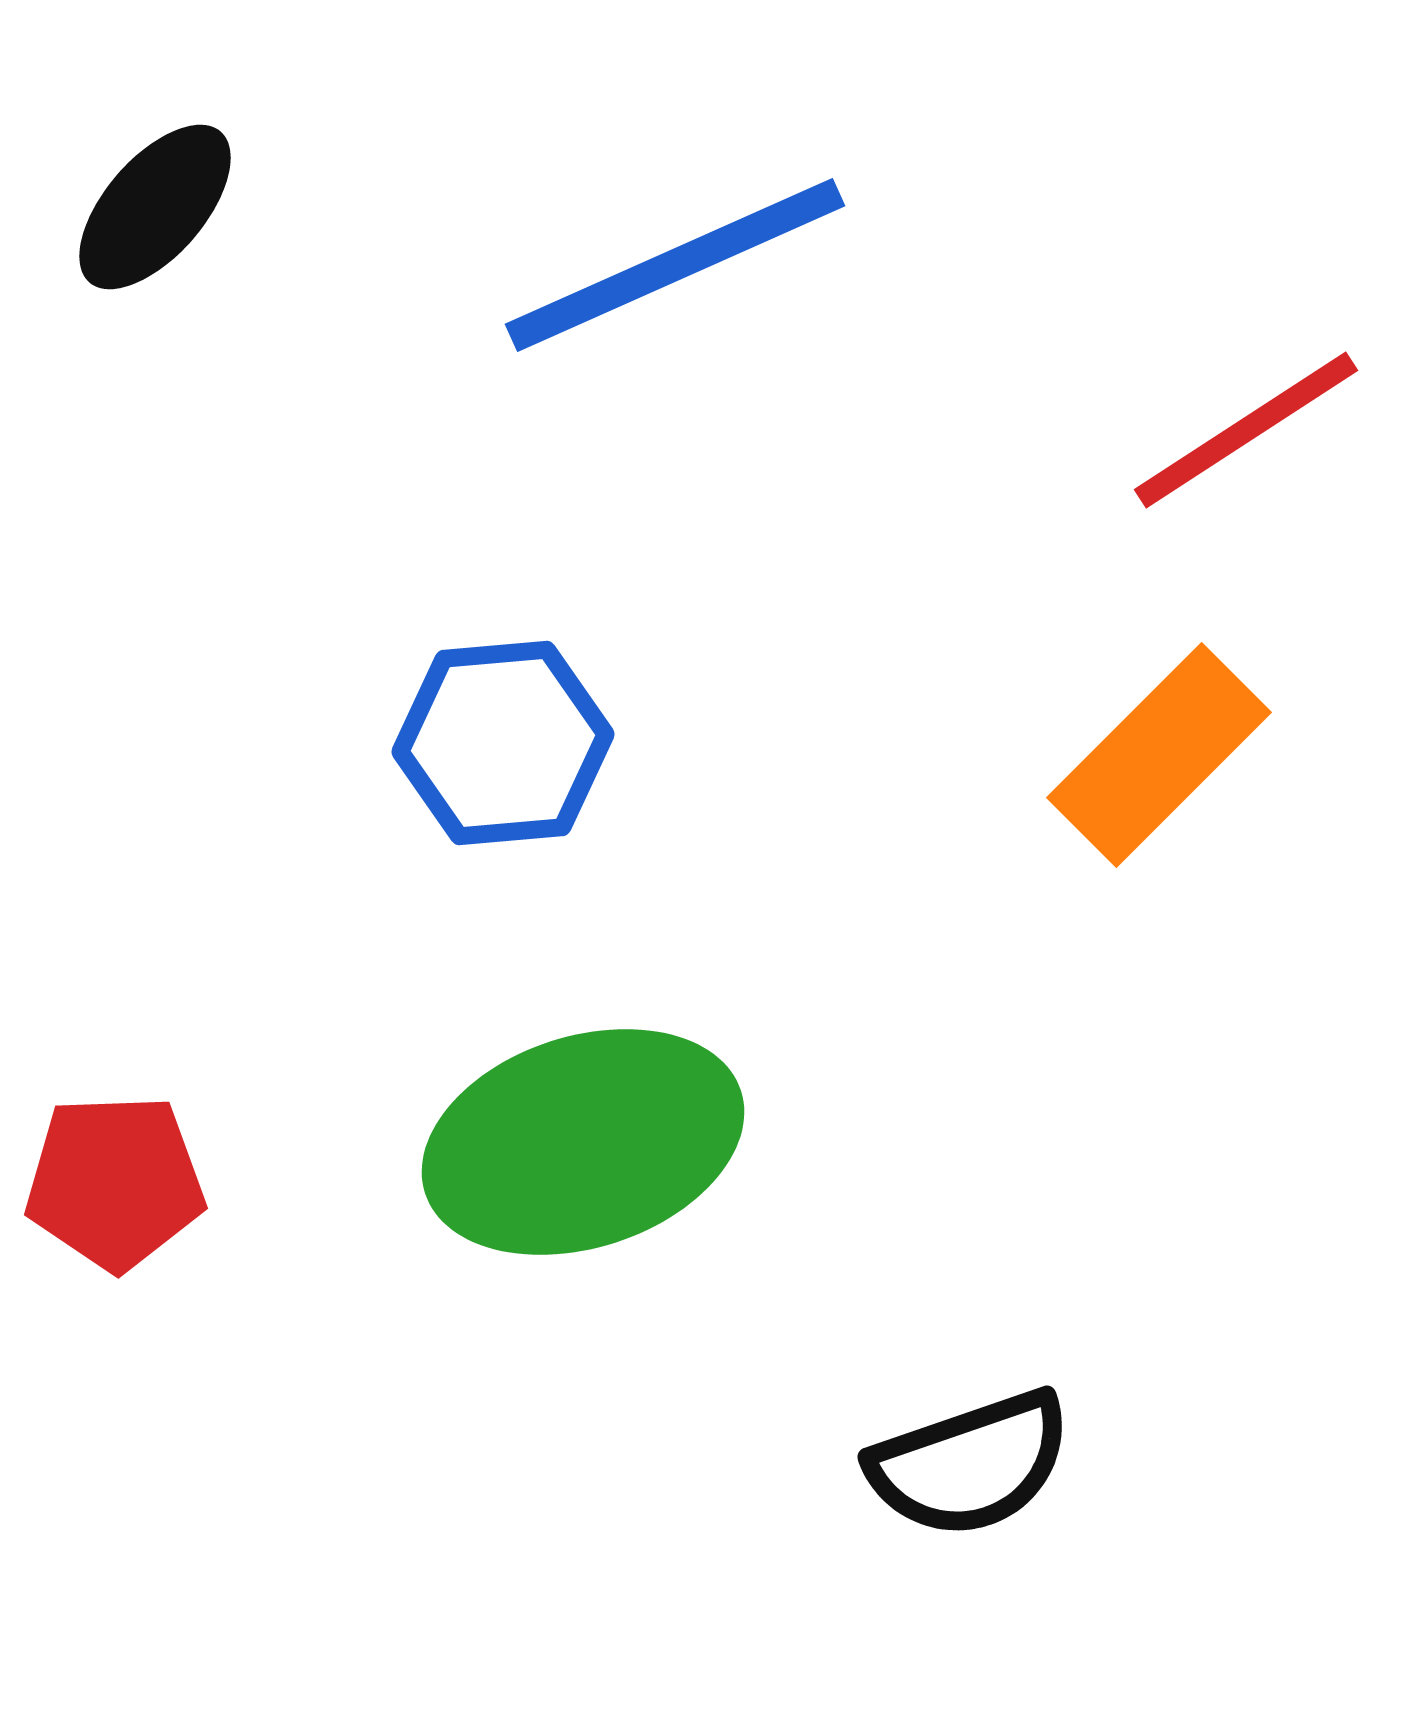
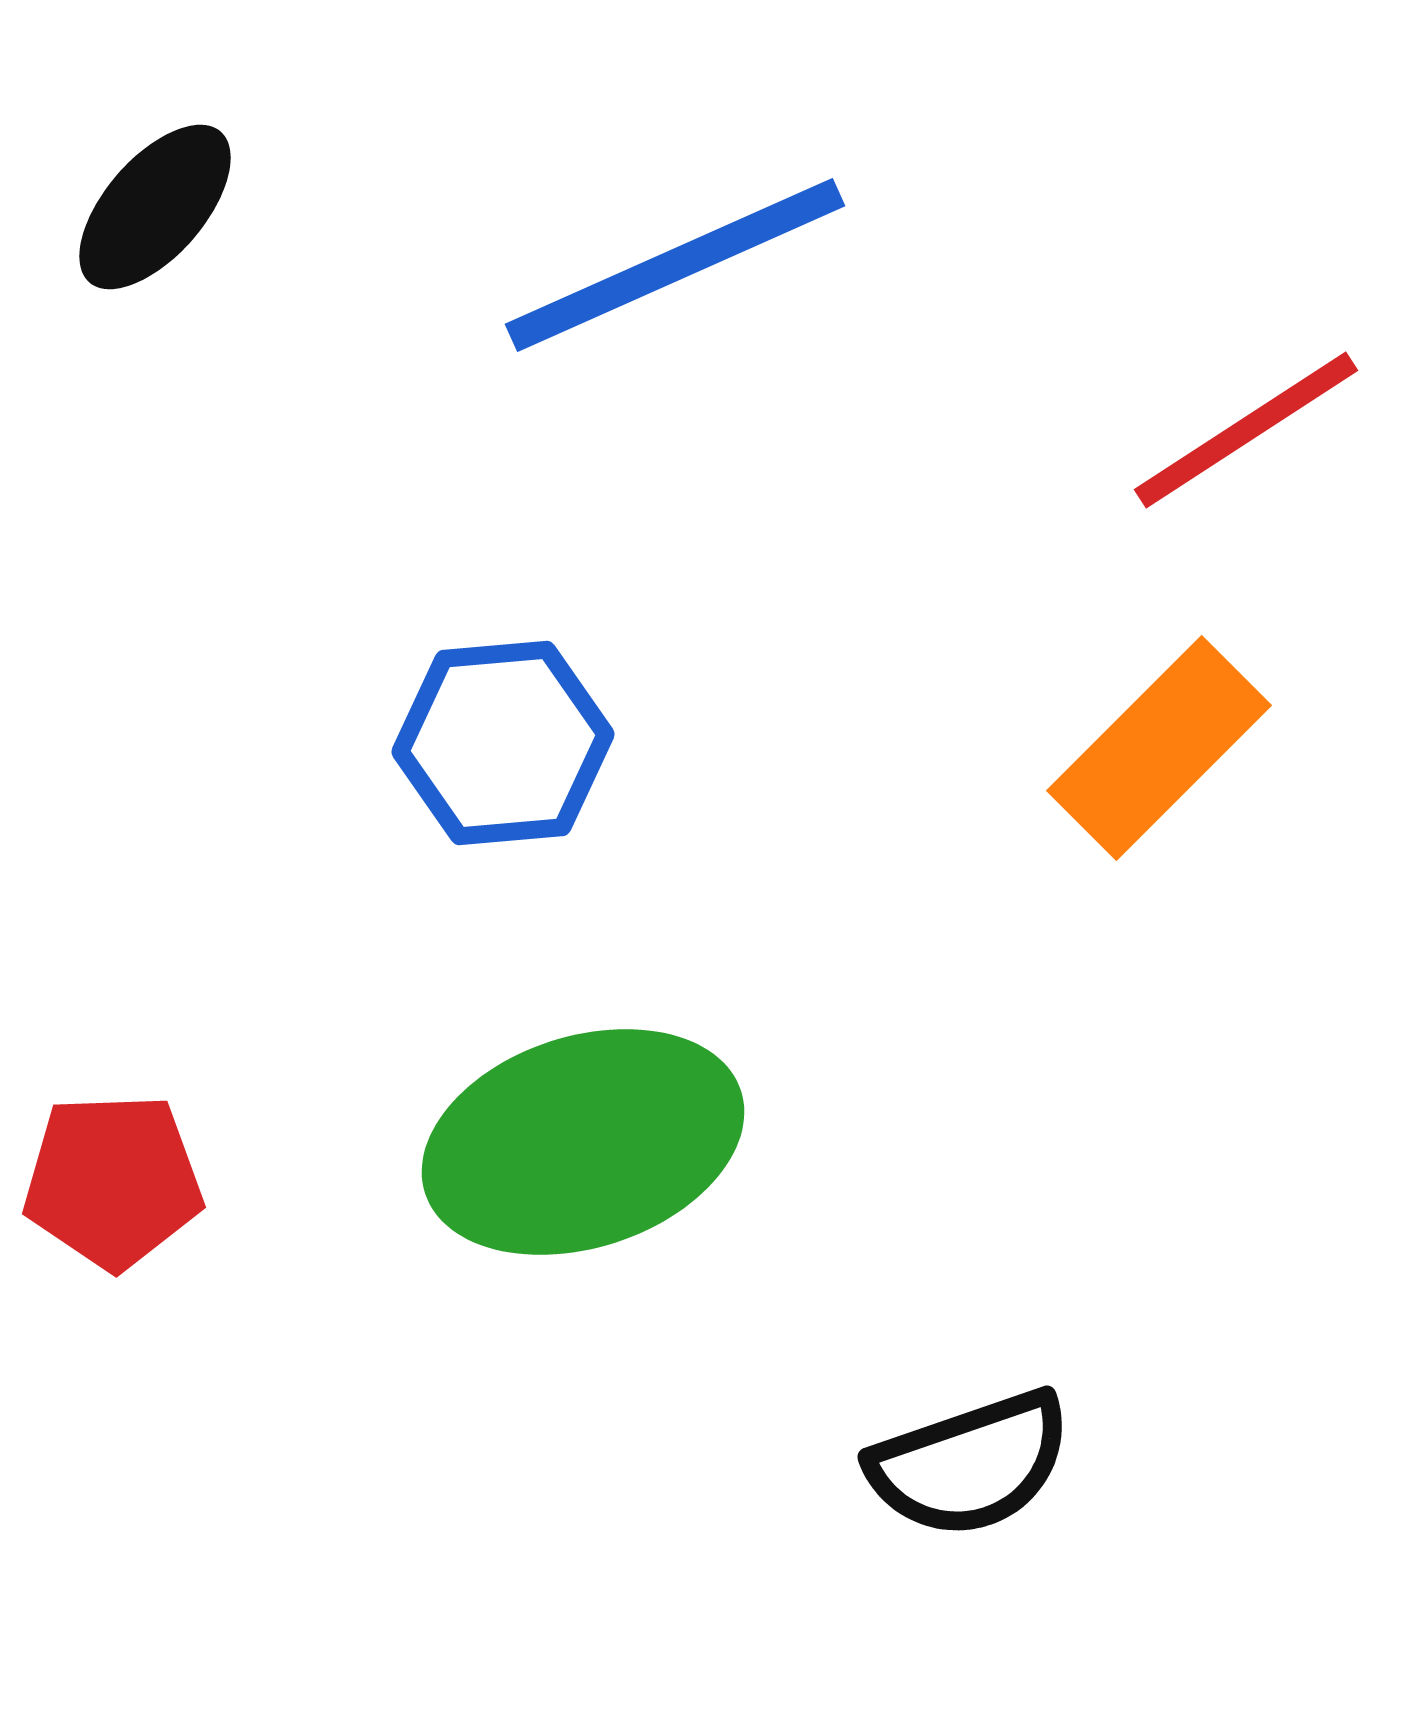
orange rectangle: moved 7 px up
red pentagon: moved 2 px left, 1 px up
